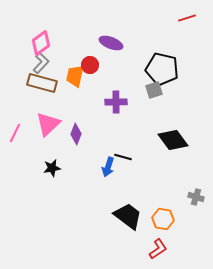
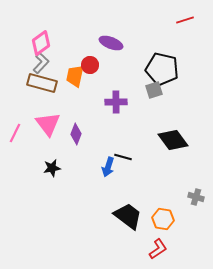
red line: moved 2 px left, 2 px down
pink triangle: rotated 24 degrees counterclockwise
